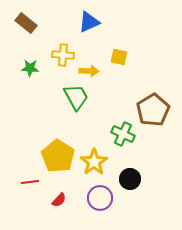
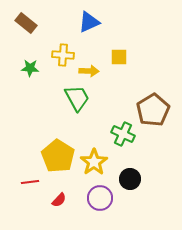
yellow square: rotated 12 degrees counterclockwise
green trapezoid: moved 1 px right, 1 px down
